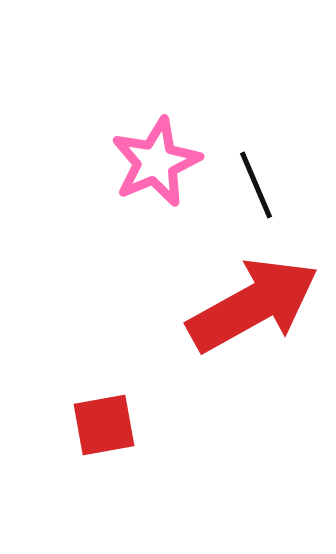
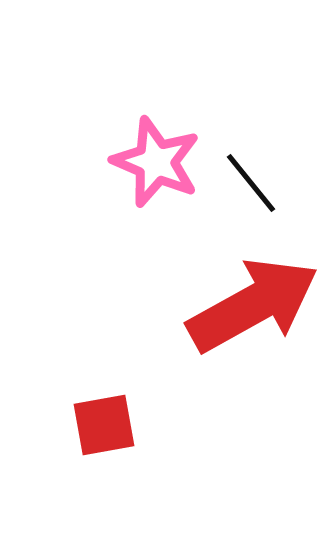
pink star: rotated 26 degrees counterclockwise
black line: moved 5 px left, 2 px up; rotated 16 degrees counterclockwise
